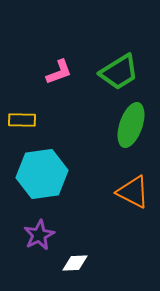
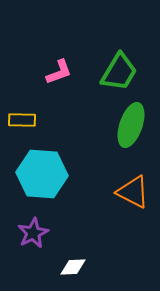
green trapezoid: rotated 27 degrees counterclockwise
cyan hexagon: rotated 12 degrees clockwise
purple star: moved 6 px left, 2 px up
white diamond: moved 2 px left, 4 px down
